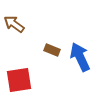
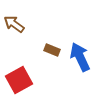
red square: rotated 20 degrees counterclockwise
